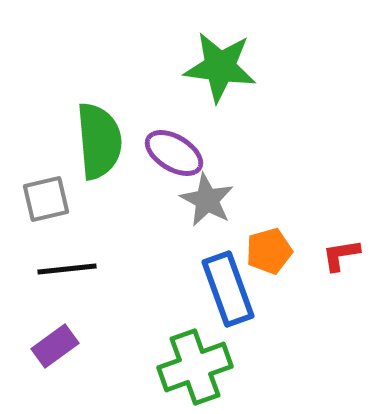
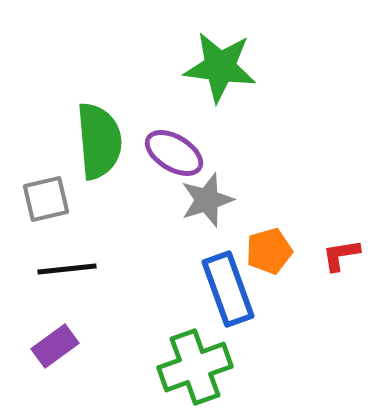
gray star: rotated 26 degrees clockwise
